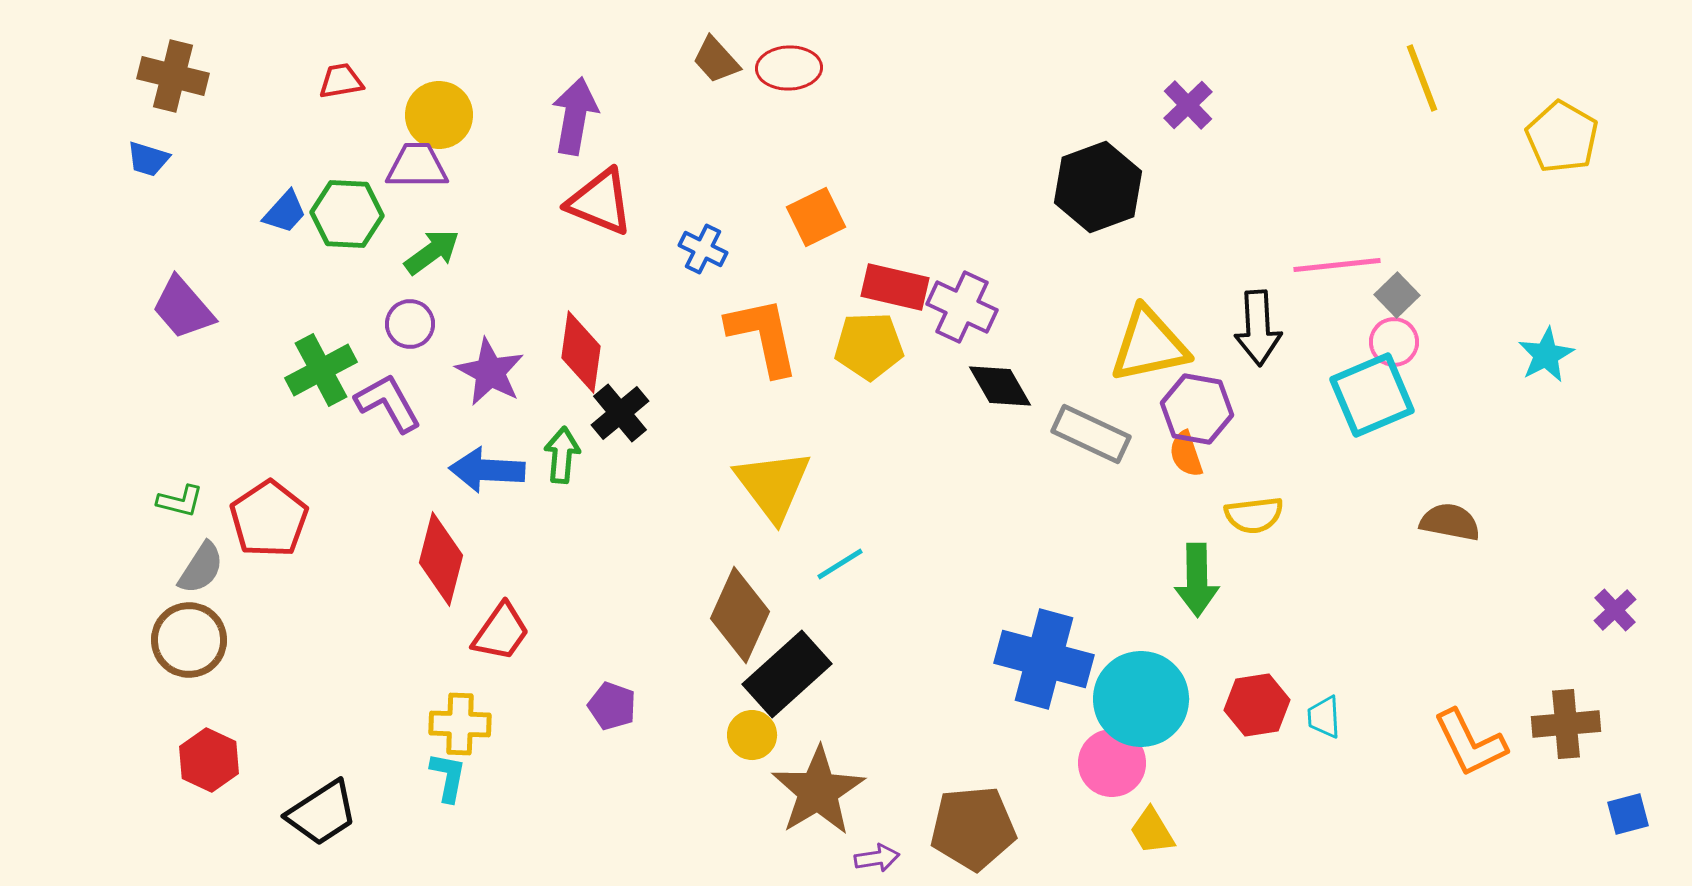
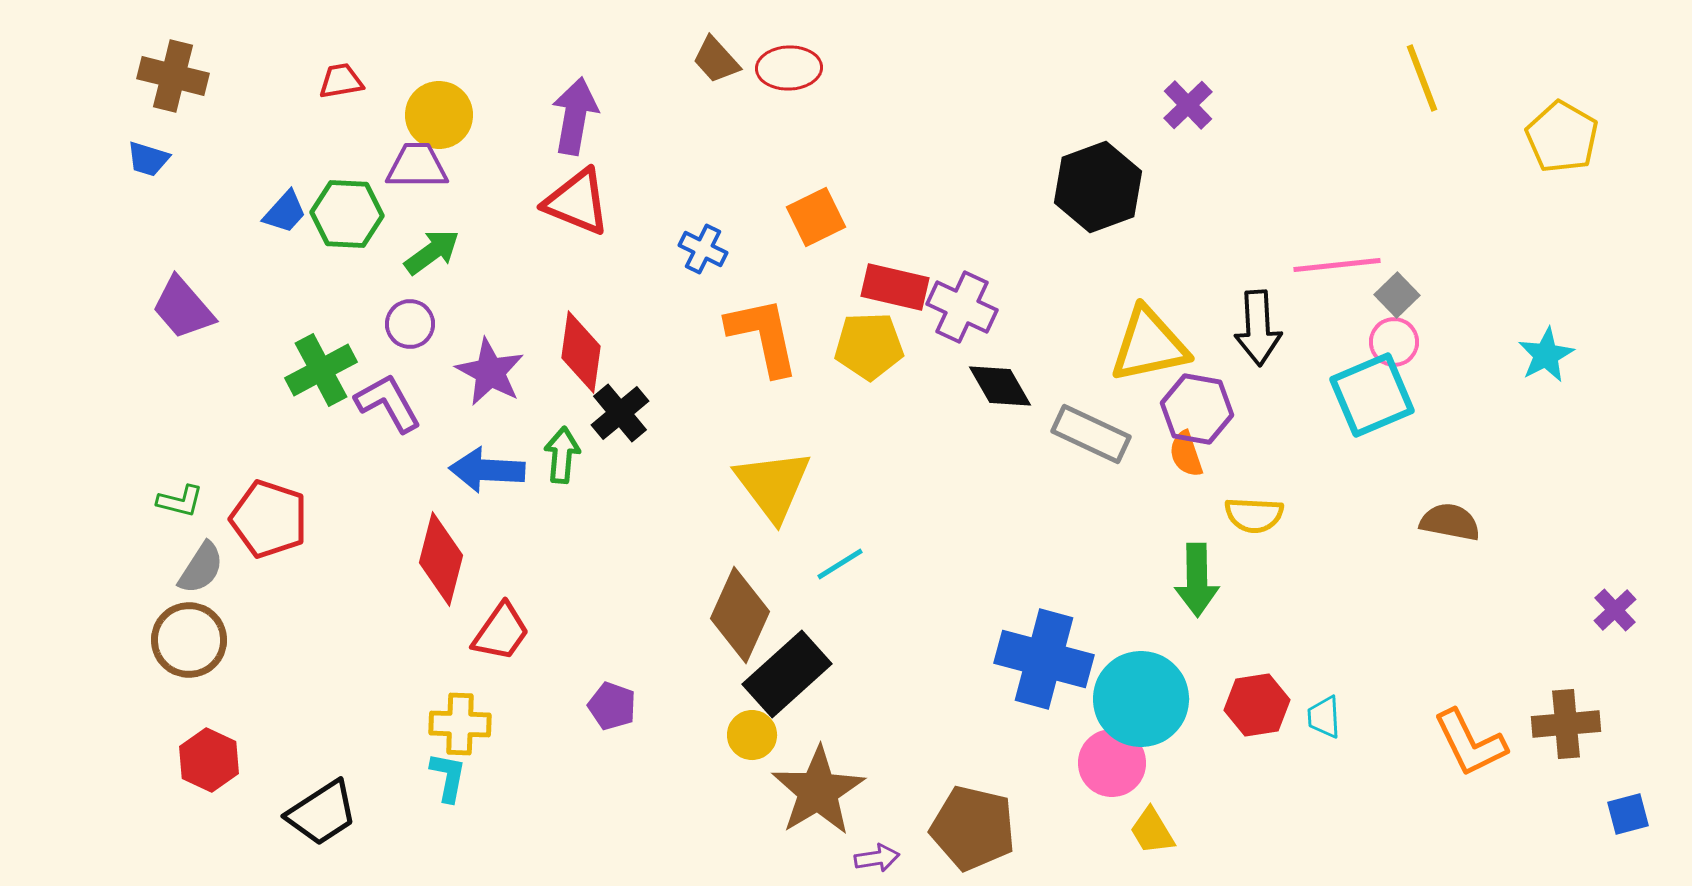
red triangle at (600, 202): moved 23 px left
yellow semicircle at (1254, 515): rotated 10 degrees clockwise
red pentagon at (269, 519): rotated 20 degrees counterclockwise
brown pentagon at (973, 828): rotated 18 degrees clockwise
